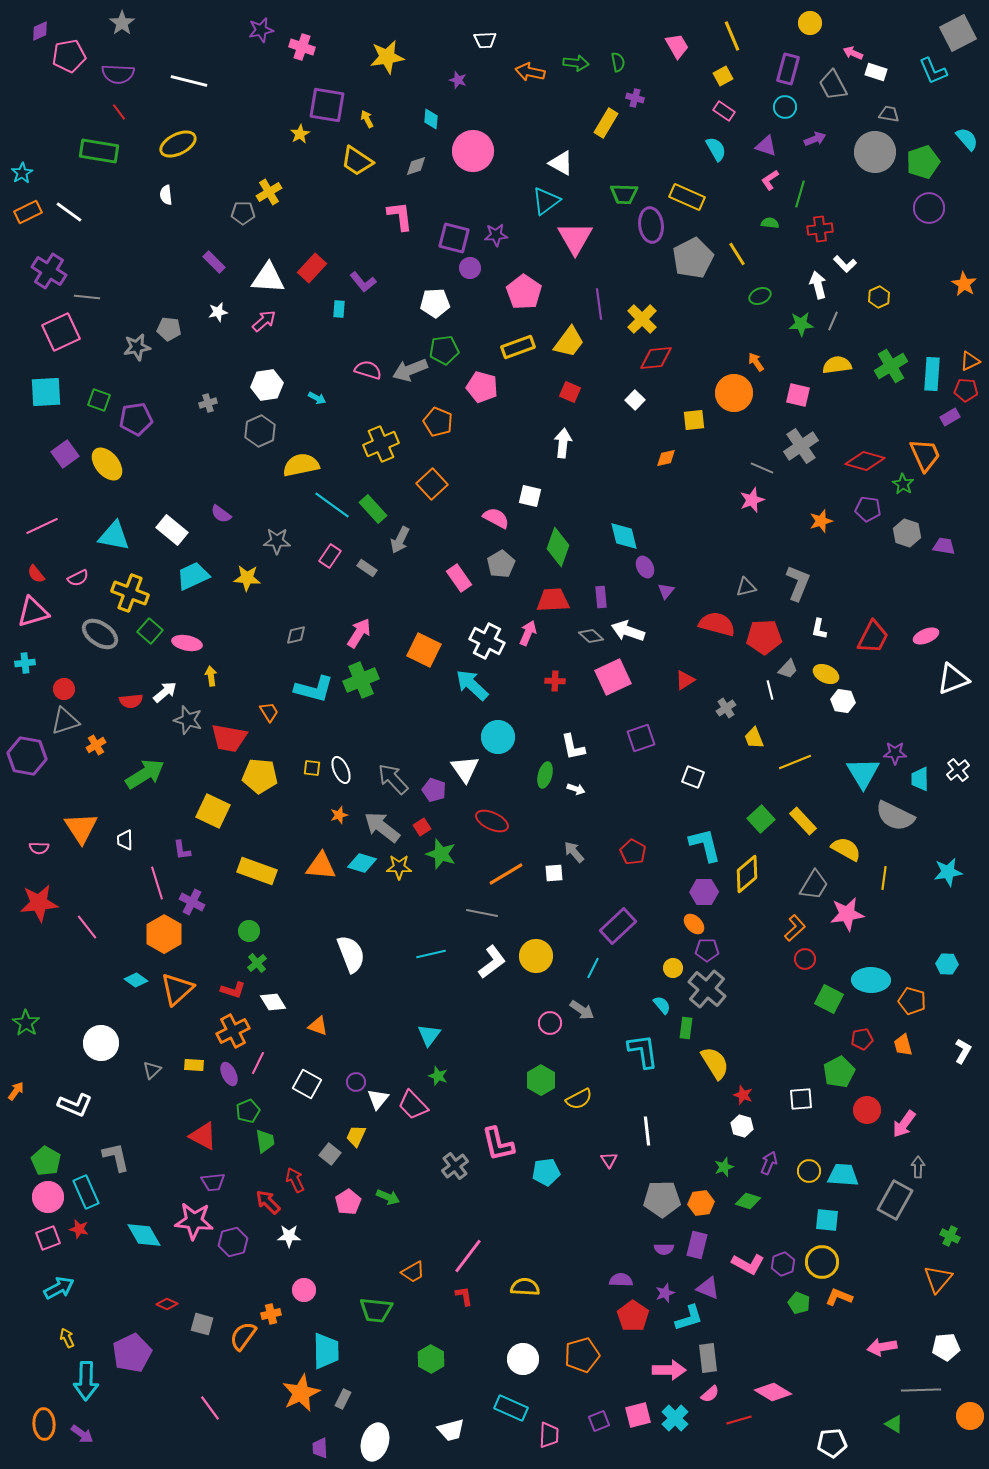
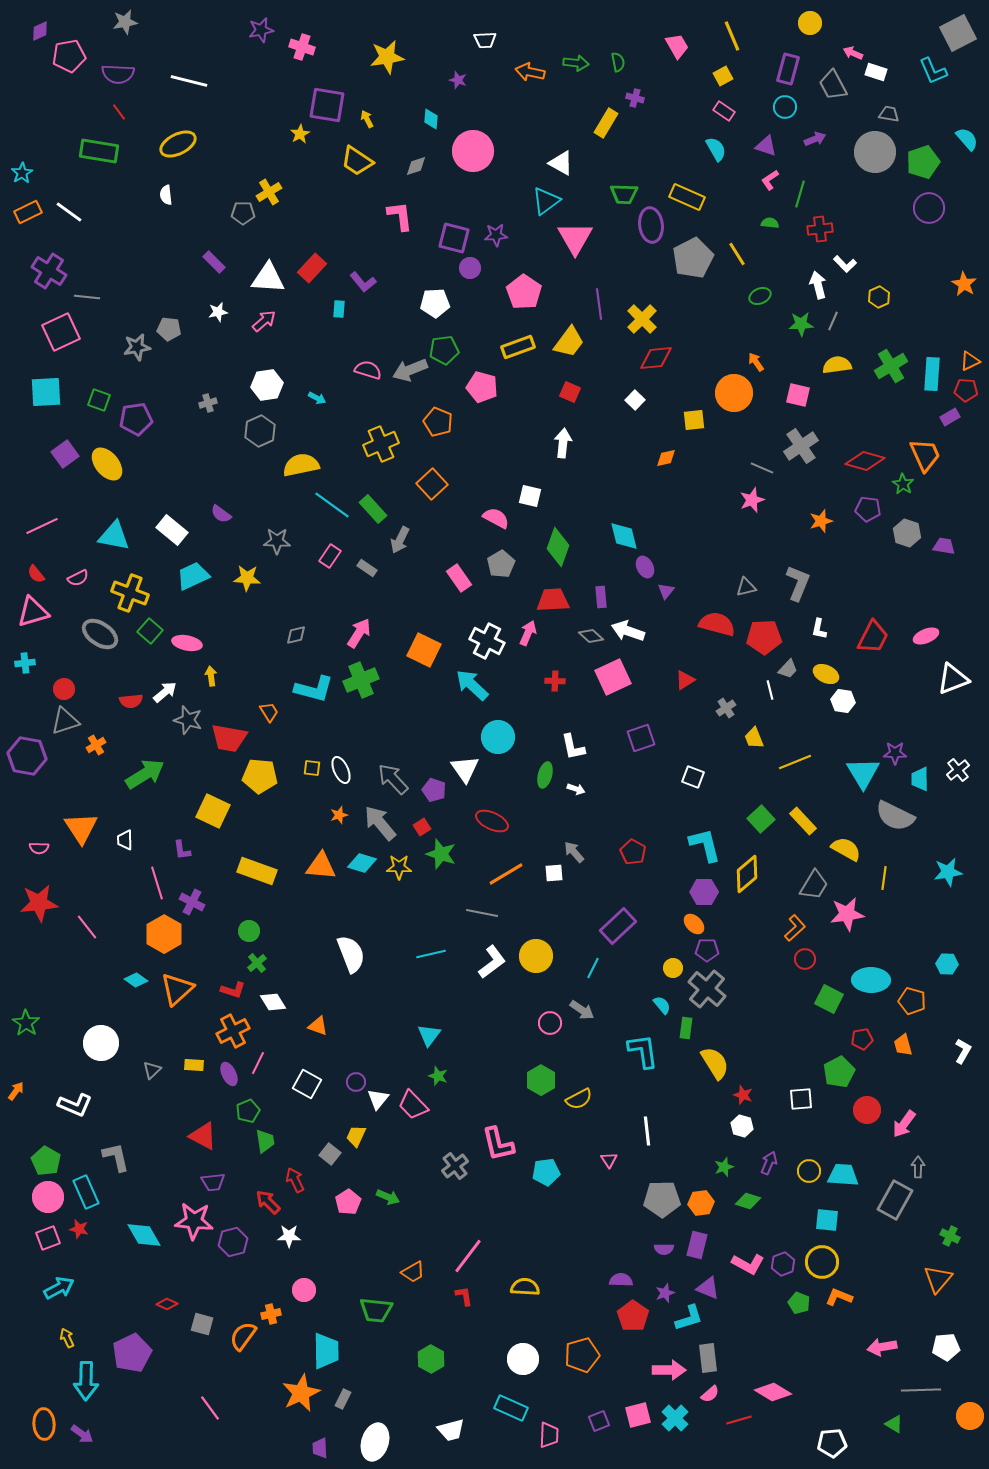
gray star at (122, 23): moved 3 px right, 1 px up; rotated 25 degrees clockwise
gray arrow at (382, 827): moved 2 px left, 4 px up; rotated 12 degrees clockwise
